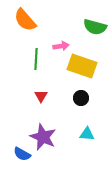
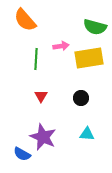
yellow rectangle: moved 7 px right, 8 px up; rotated 28 degrees counterclockwise
